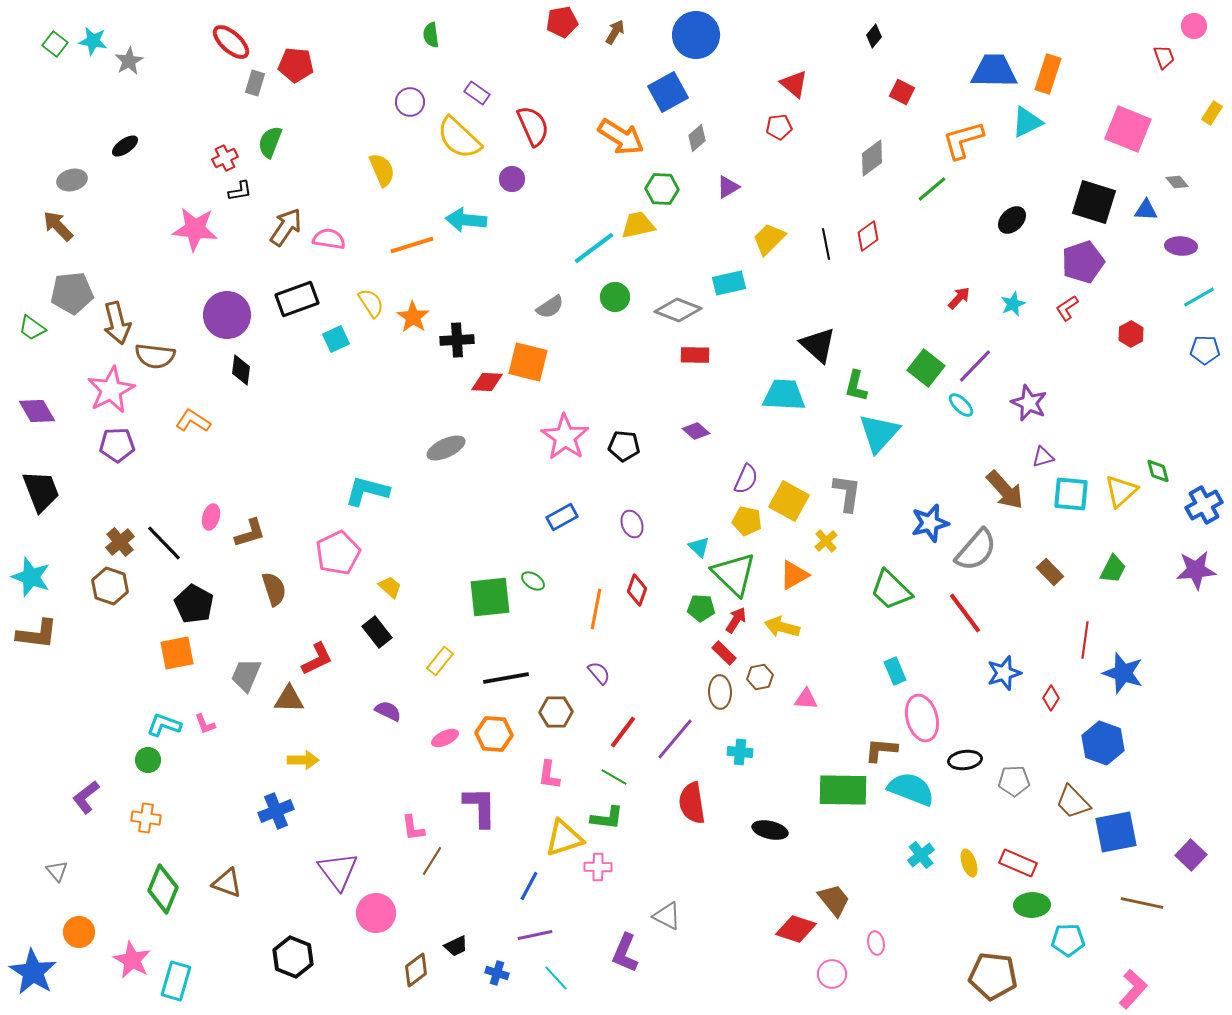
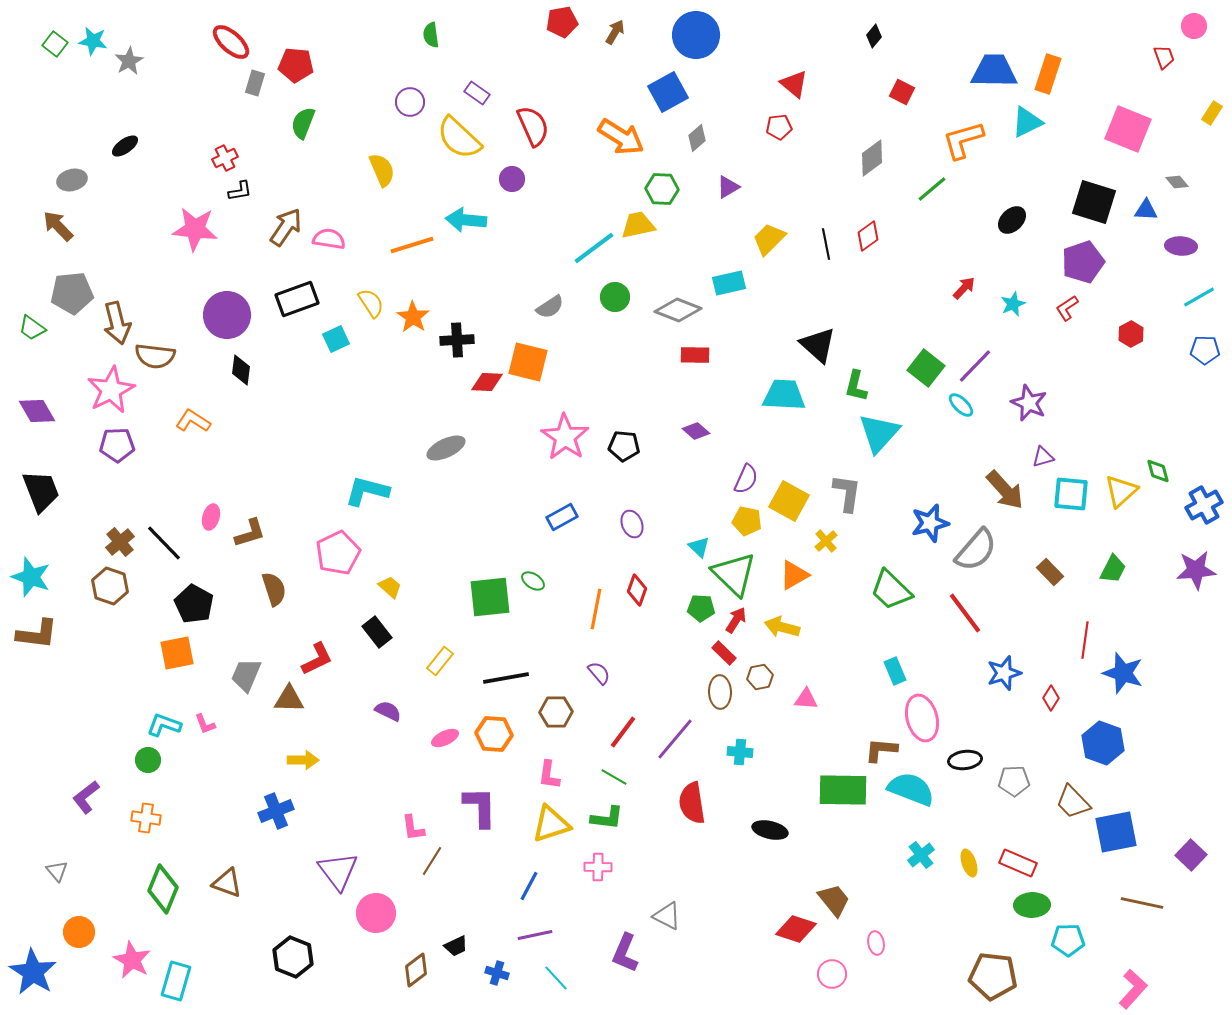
green semicircle at (270, 142): moved 33 px right, 19 px up
red arrow at (959, 298): moved 5 px right, 10 px up
yellow triangle at (564, 838): moved 13 px left, 14 px up
